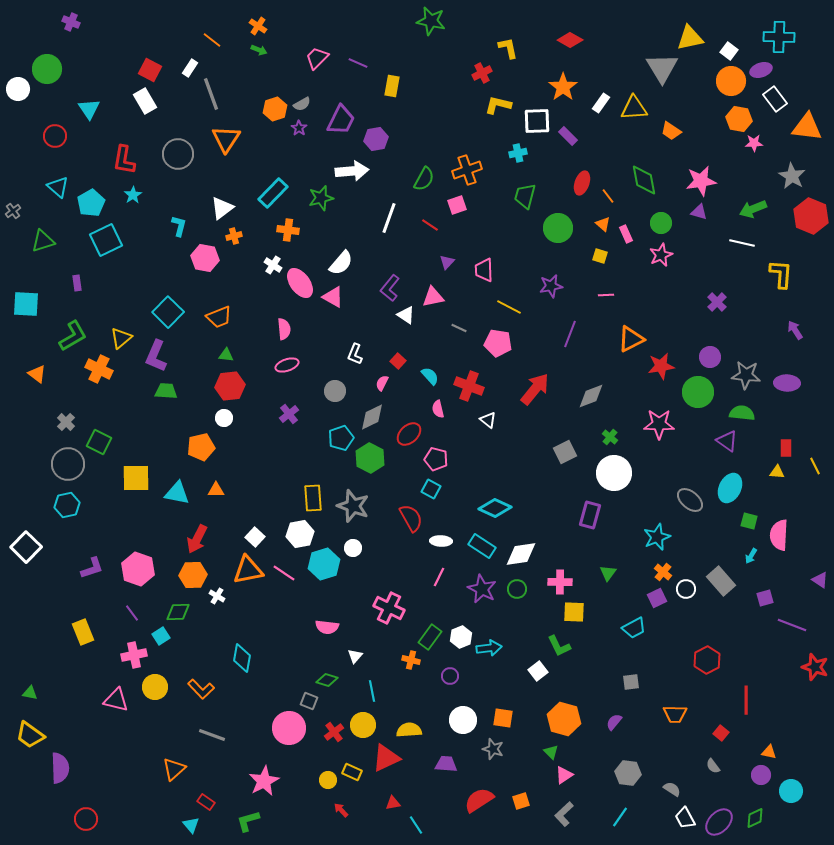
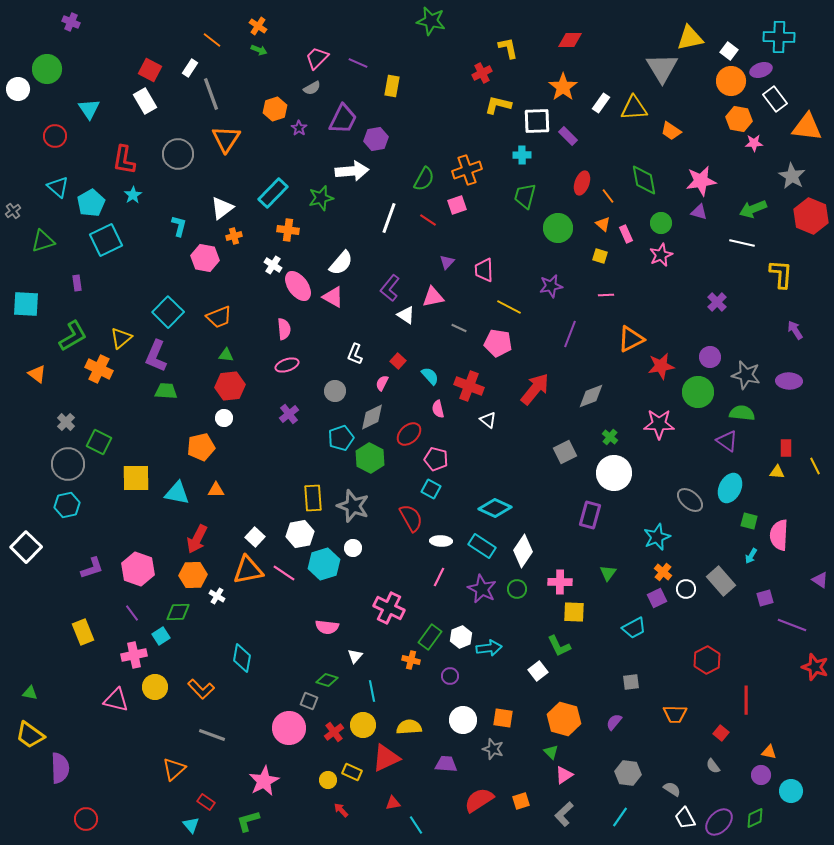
red diamond at (570, 40): rotated 30 degrees counterclockwise
gray semicircle at (302, 104): moved 10 px right, 16 px up
purple trapezoid at (341, 120): moved 2 px right, 1 px up
cyan cross at (518, 153): moved 4 px right, 2 px down; rotated 12 degrees clockwise
red line at (430, 225): moved 2 px left, 5 px up
pink ellipse at (300, 283): moved 2 px left, 3 px down
gray star at (746, 375): rotated 8 degrees clockwise
purple ellipse at (787, 383): moved 2 px right, 2 px up
white diamond at (521, 554): moved 2 px right, 3 px up; rotated 48 degrees counterclockwise
yellow semicircle at (409, 730): moved 3 px up
